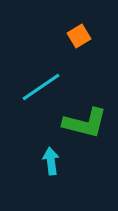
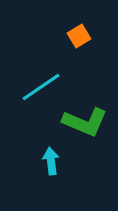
green L-shape: moved 1 px up; rotated 9 degrees clockwise
